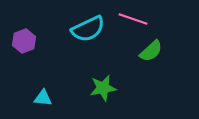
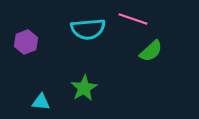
cyan semicircle: rotated 20 degrees clockwise
purple hexagon: moved 2 px right, 1 px down
green star: moved 19 px left; rotated 20 degrees counterclockwise
cyan triangle: moved 2 px left, 4 px down
